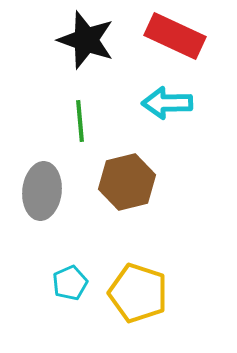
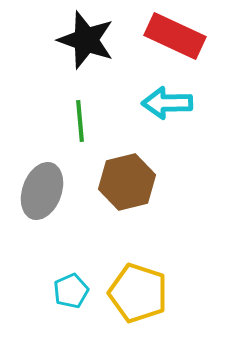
gray ellipse: rotated 14 degrees clockwise
cyan pentagon: moved 1 px right, 8 px down
